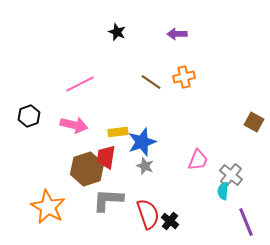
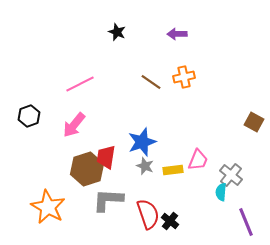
pink arrow: rotated 116 degrees clockwise
yellow rectangle: moved 55 px right, 38 px down
cyan semicircle: moved 2 px left, 1 px down
